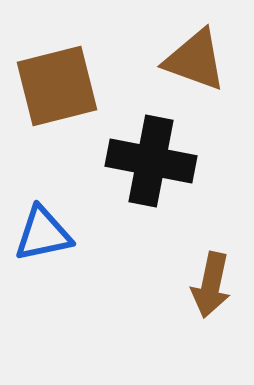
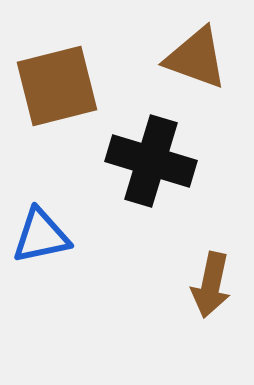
brown triangle: moved 1 px right, 2 px up
black cross: rotated 6 degrees clockwise
blue triangle: moved 2 px left, 2 px down
